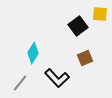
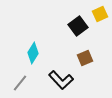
yellow square: rotated 28 degrees counterclockwise
black L-shape: moved 4 px right, 2 px down
